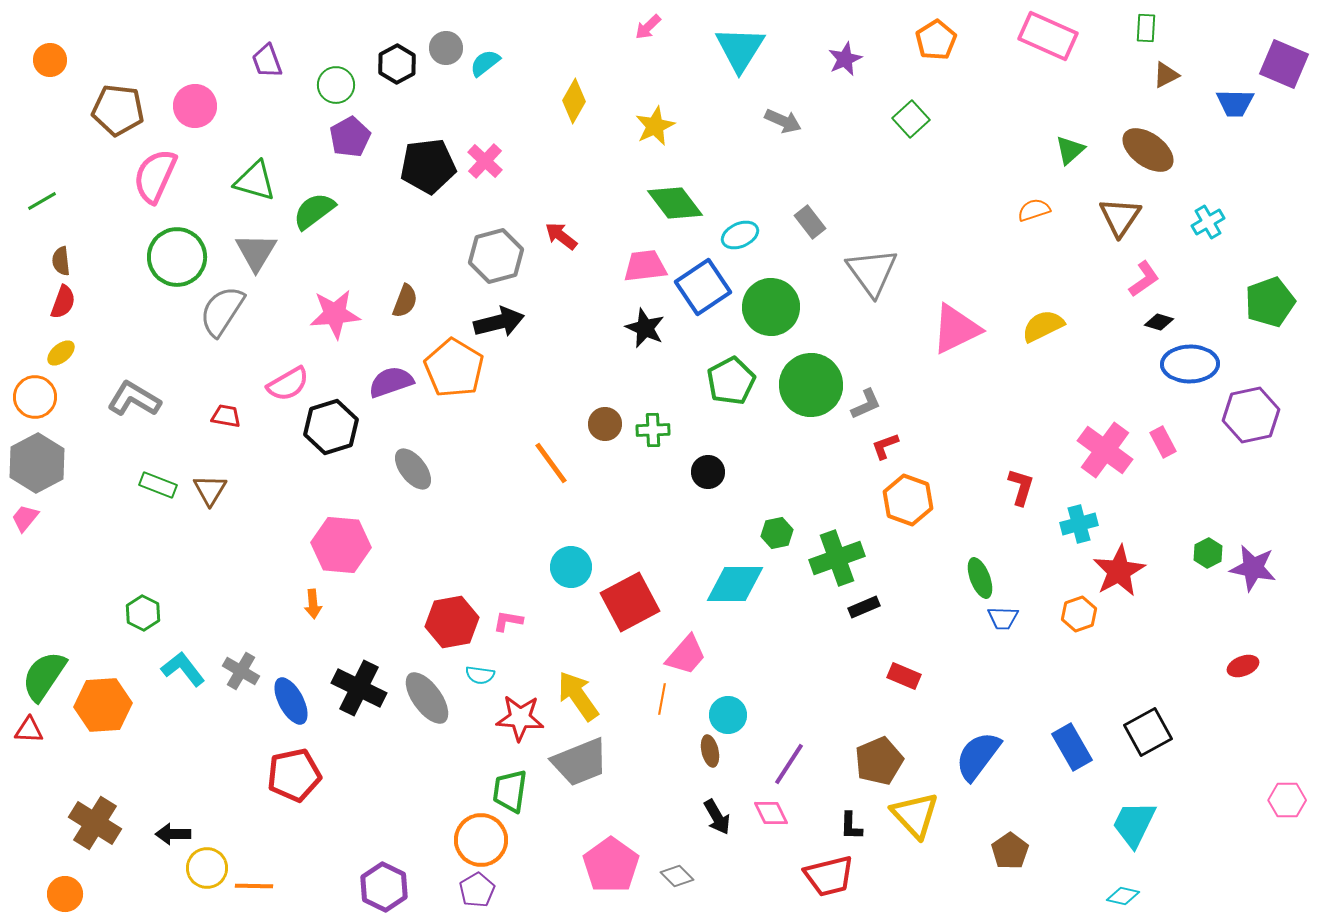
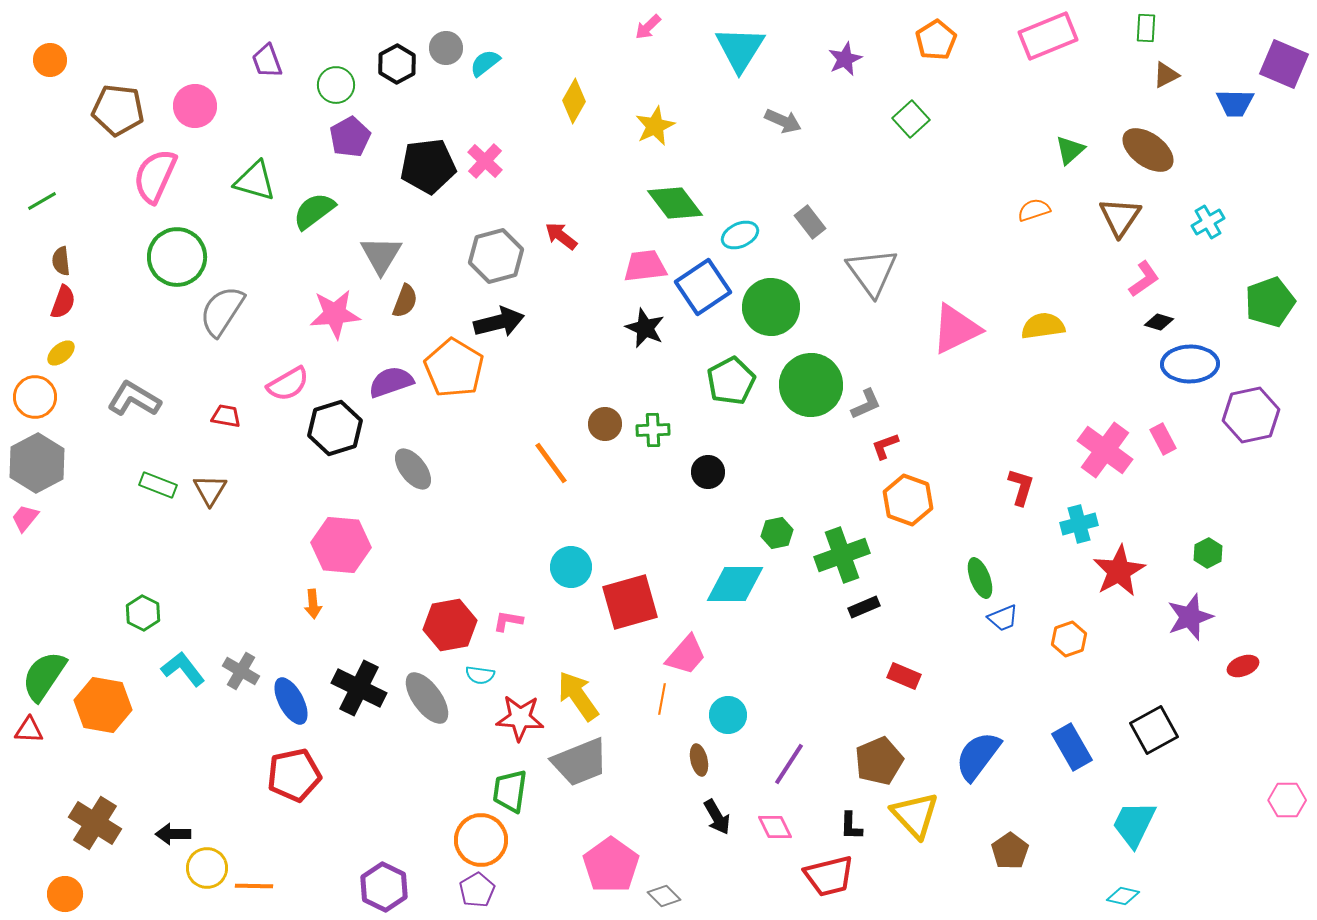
pink rectangle at (1048, 36): rotated 46 degrees counterclockwise
gray triangle at (256, 252): moved 125 px right, 3 px down
yellow semicircle at (1043, 326): rotated 18 degrees clockwise
black hexagon at (331, 427): moved 4 px right, 1 px down
pink rectangle at (1163, 442): moved 3 px up
green cross at (837, 558): moved 5 px right, 3 px up
purple star at (1253, 568): moved 63 px left, 49 px down; rotated 30 degrees counterclockwise
red square at (630, 602): rotated 12 degrees clockwise
orange hexagon at (1079, 614): moved 10 px left, 25 px down
blue trapezoid at (1003, 618): rotated 24 degrees counterclockwise
red hexagon at (452, 622): moved 2 px left, 3 px down
orange hexagon at (103, 705): rotated 14 degrees clockwise
black square at (1148, 732): moved 6 px right, 2 px up
brown ellipse at (710, 751): moved 11 px left, 9 px down
pink diamond at (771, 813): moved 4 px right, 14 px down
gray diamond at (677, 876): moved 13 px left, 20 px down
